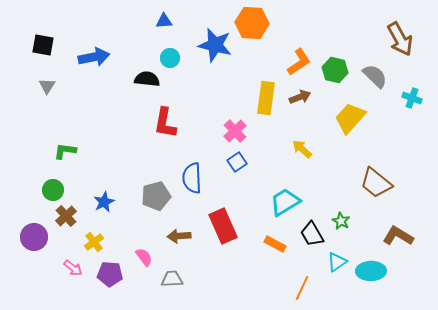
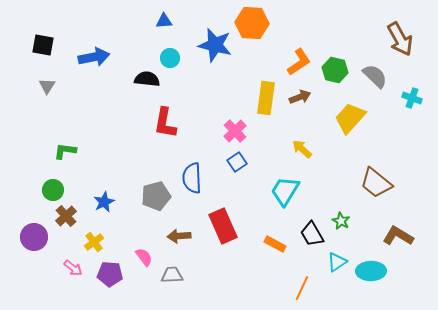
cyan trapezoid at (285, 202): moved 11 px up; rotated 28 degrees counterclockwise
gray trapezoid at (172, 279): moved 4 px up
